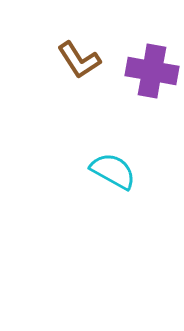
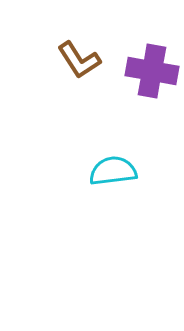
cyan semicircle: rotated 36 degrees counterclockwise
